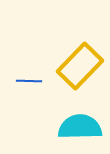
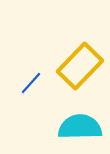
blue line: moved 2 px right, 2 px down; rotated 50 degrees counterclockwise
